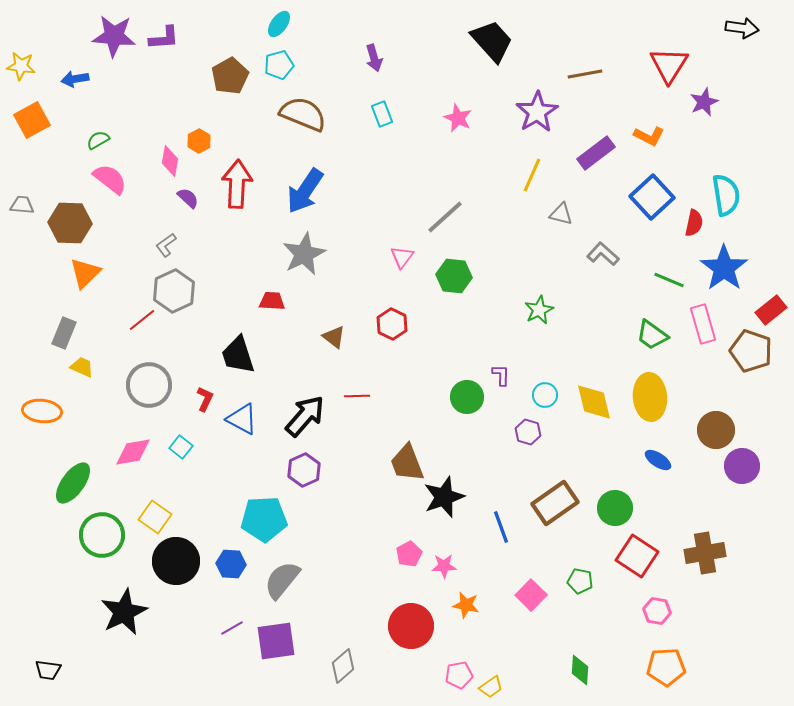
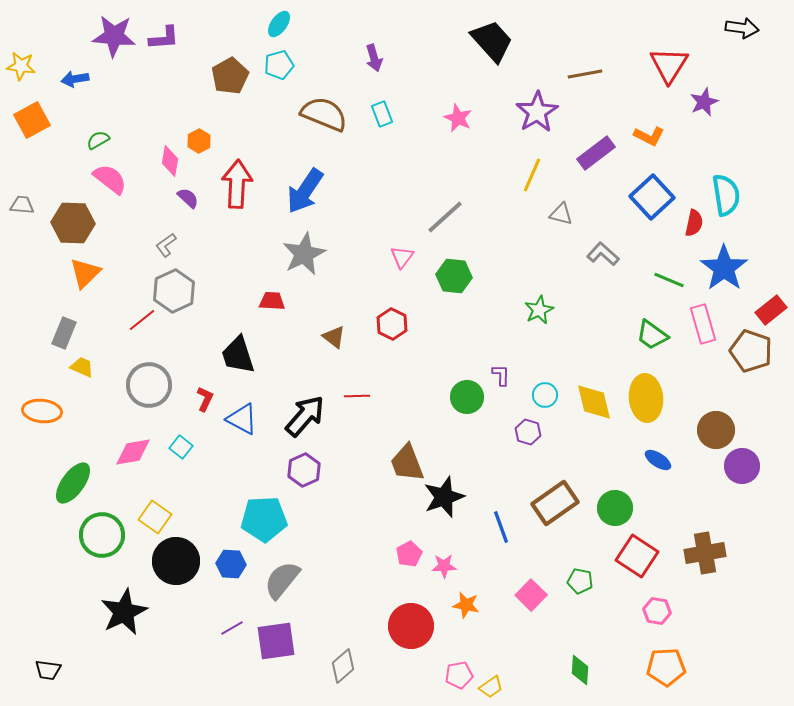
brown semicircle at (303, 114): moved 21 px right
brown hexagon at (70, 223): moved 3 px right
yellow ellipse at (650, 397): moved 4 px left, 1 px down
